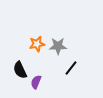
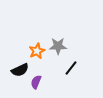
orange star: moved 7 px down; rotated 14 degrees counterclockwise
black semicircle: rotated 90 degrees counterclockwise
